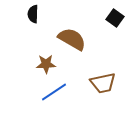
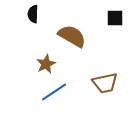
black square: rotated 36 degrees counterclockwise
brown semicircle: moved 3 px up
brown star: rotated 24 degrees counterclockwise
brown trapezoid: moved 2 px right
